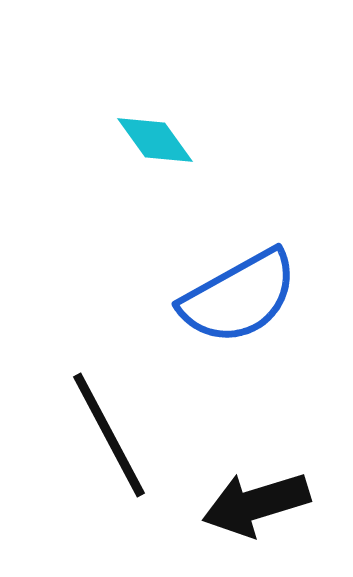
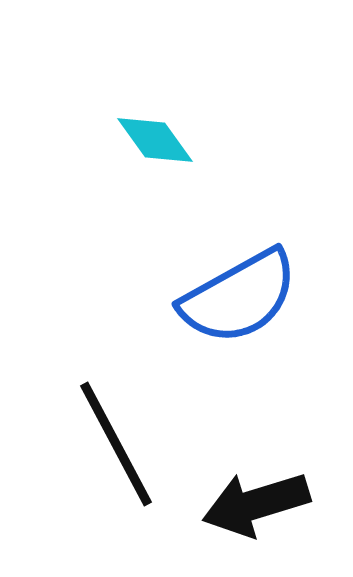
black line: moved 7 px right, 9 px down
